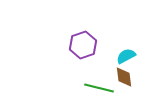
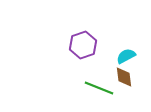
green line: rotated 8 degrees clockwise
